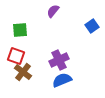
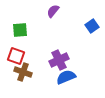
brown cross: rotated 18 degrees counterclockwise
blue semicircle: moved 4 px right, 3 px up
